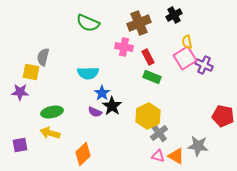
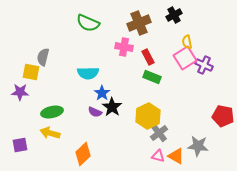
black star: moved 1 px down
